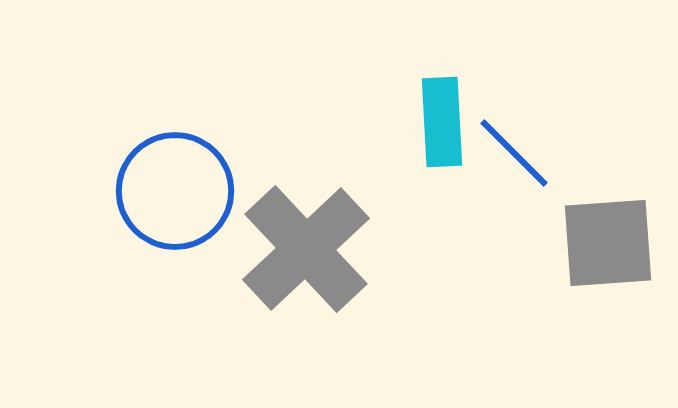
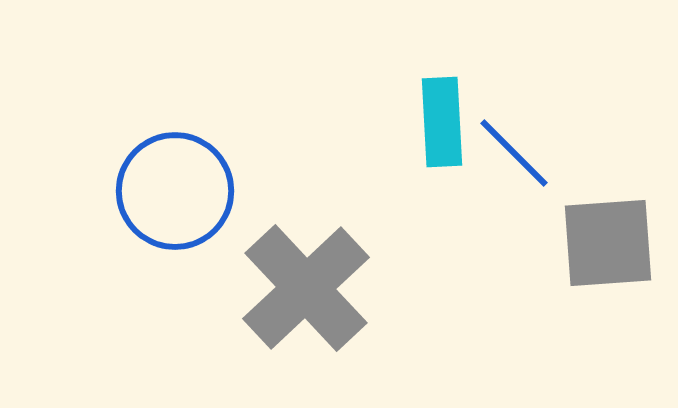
gray cross: moved 39 px down
